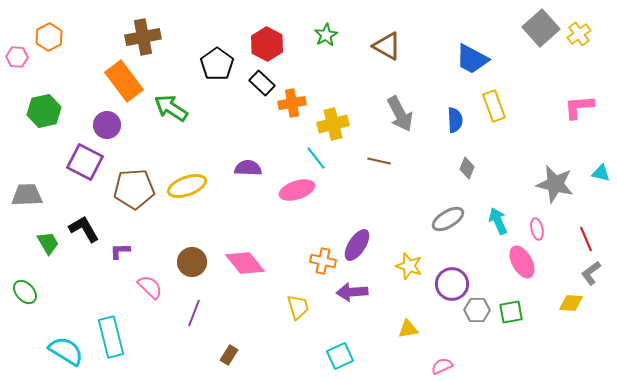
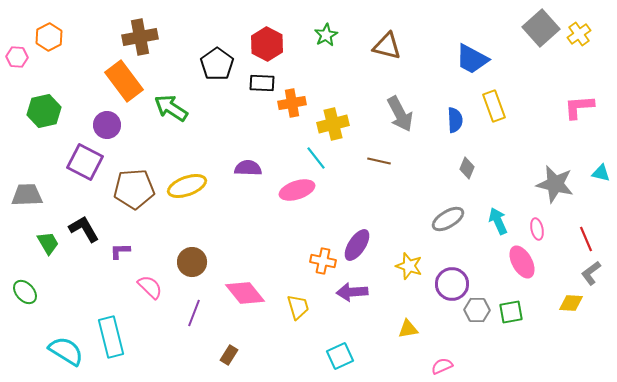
brown cross at (143, 37): moved 3 px left
brown triangle at (387, 46): rotated 16 degrees counterclockwise
black rectangle at (262, 83): rotated 40 degrees counterclockwise
pink diamond at (245, 263): moved 30 px down
